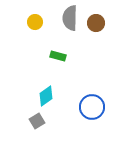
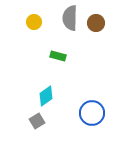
yellow circle: moved 1 px left
blue circle: moved 6 px down
